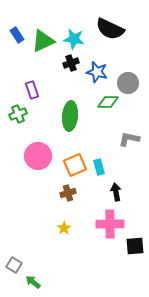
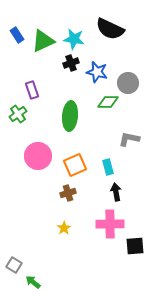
green cross: rotated 12 degrees counterclockwise
cyan rectangle: moved 9 px right
